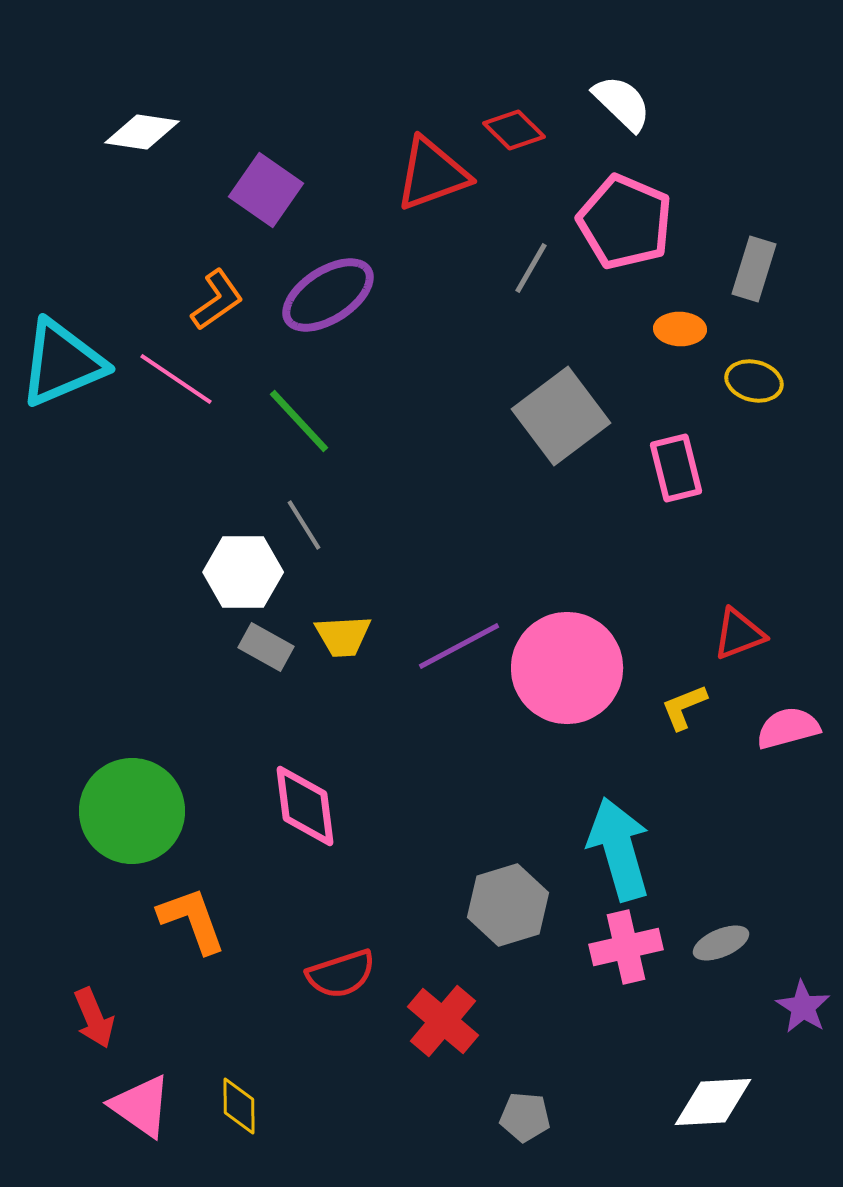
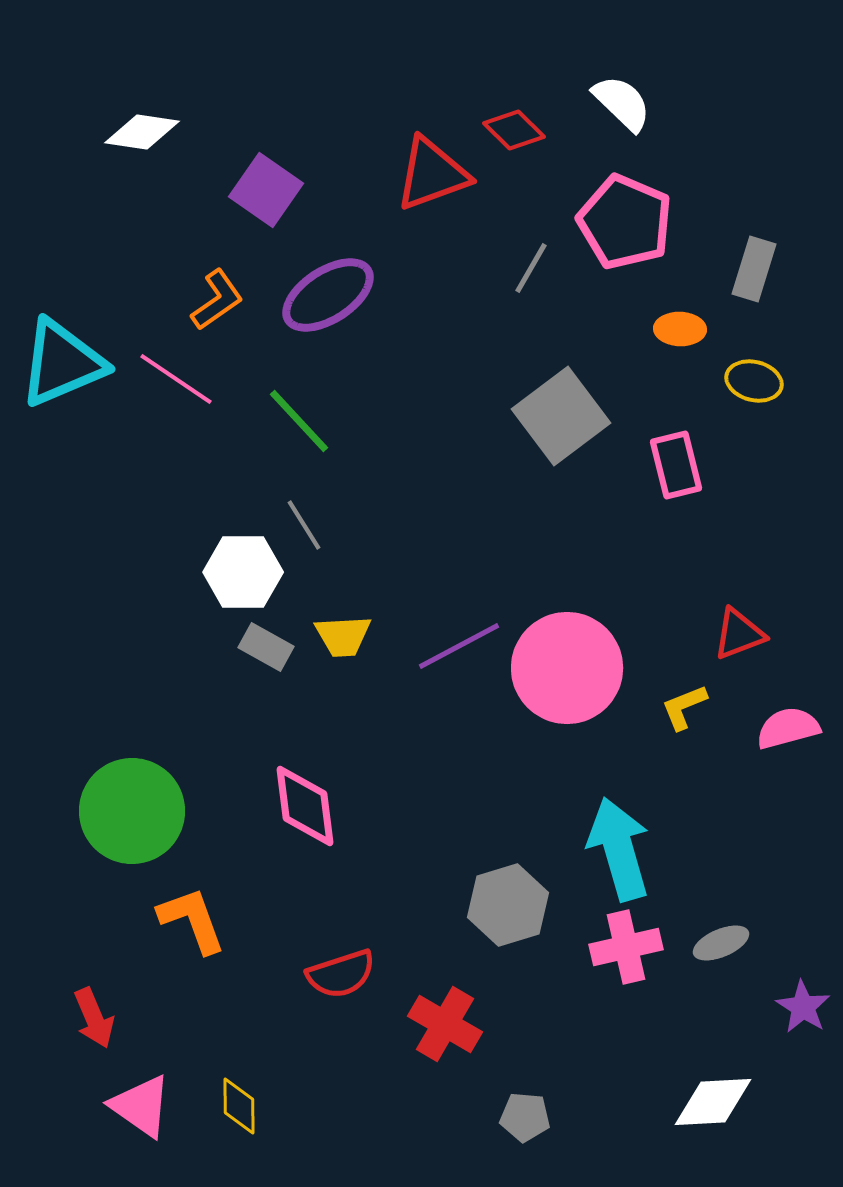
pink rectangle at (676, 468): moved 3 px up
red cross at (443, 1021): moved 2 px right, 3 px down; rotated 10 degrees counterclockwise
